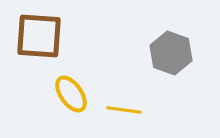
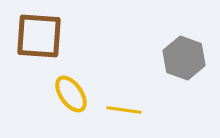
gray hexagon: moved 13 px right, 5 px down
